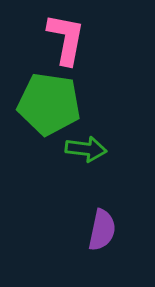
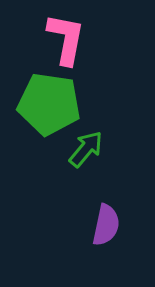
green arrow: rotated 57 degrees counterclockwise
purple semicircle: moved 4 px right, 5 px up
